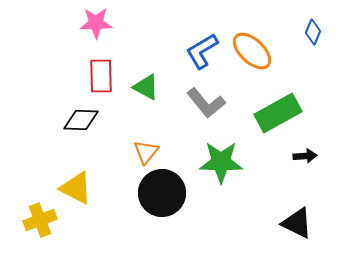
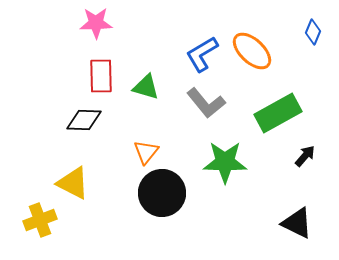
blue L-shape: moved 3 px down
green triangle: rotated 12 degrees counterclockwise
black diamond: moved 3 px right
black arrow: rotated 45 degrees counterclockwise
green star: moved 4 px right
yellow triangle: moved 3 px left, 5 px up
